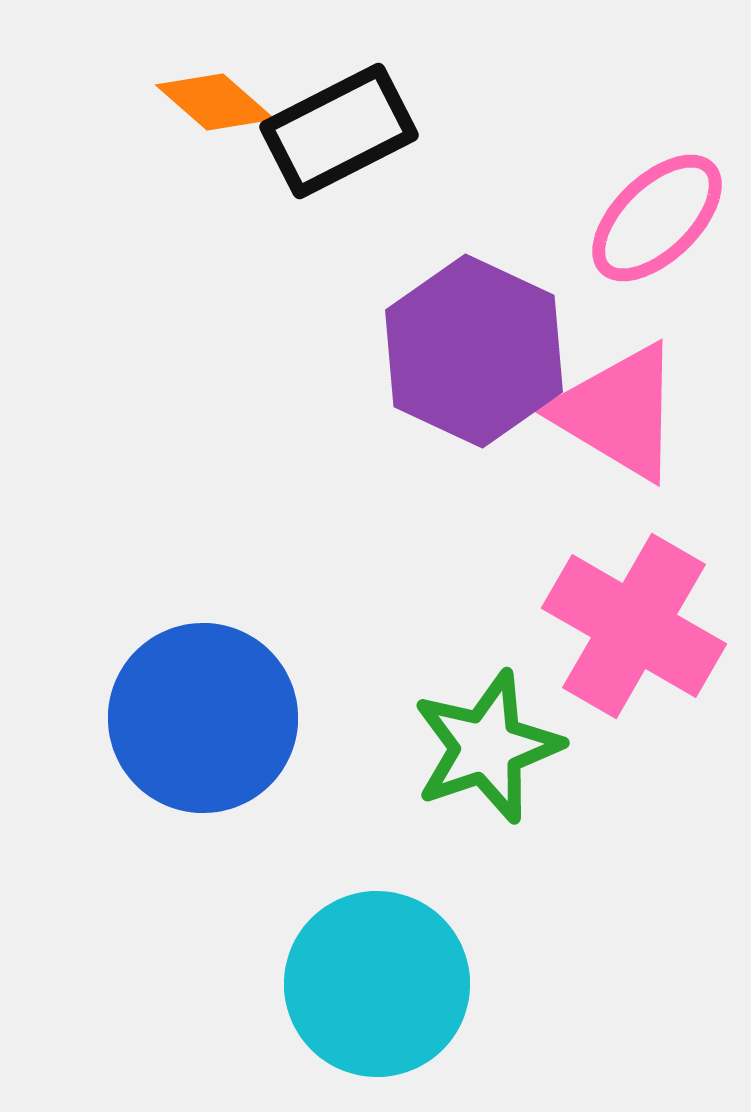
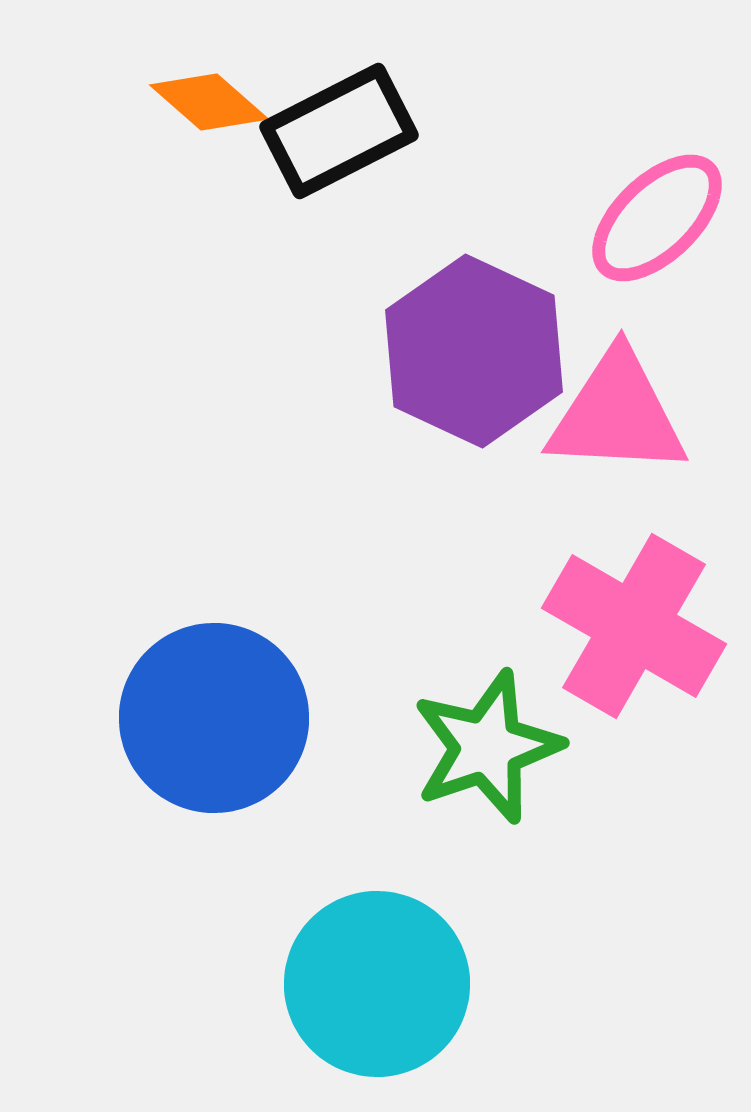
orange diamond: moved 6 px left
pink triangle: moved 1 px left, 2 px down; rotated 28 degrees counterclockwise
blue circle: moved 11 px right
